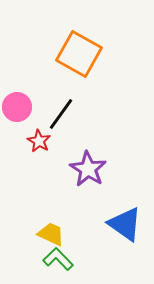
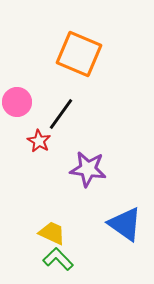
orange square: rotated 6 degrees counterclockwise
pink circle: moved 5 px up
purple star: rotated 24 degrees counterclockwise
yellow trapezoid: moved 1 px right, 1 px up
